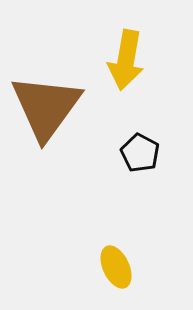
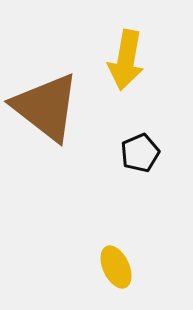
brown triangle: rotated 28 degrees counterclockwise
black pentagon: rotated 21 degrees clockwise
